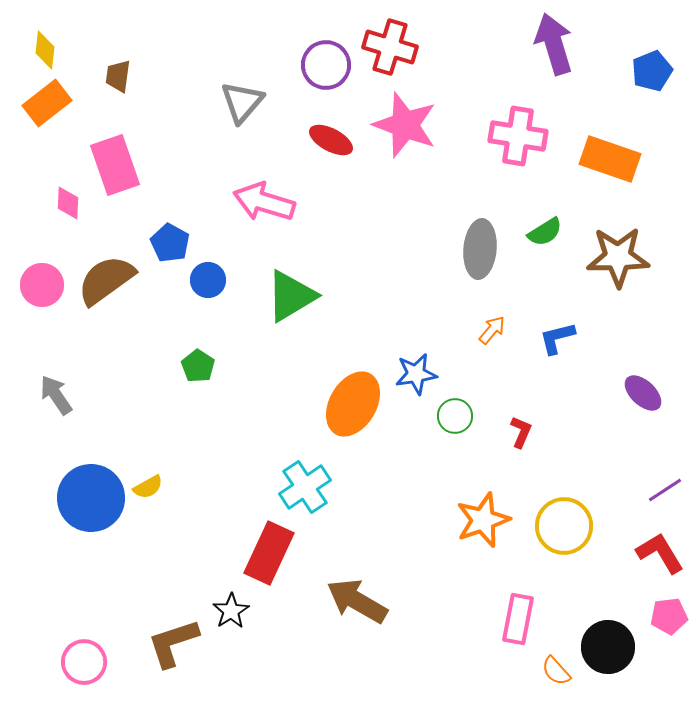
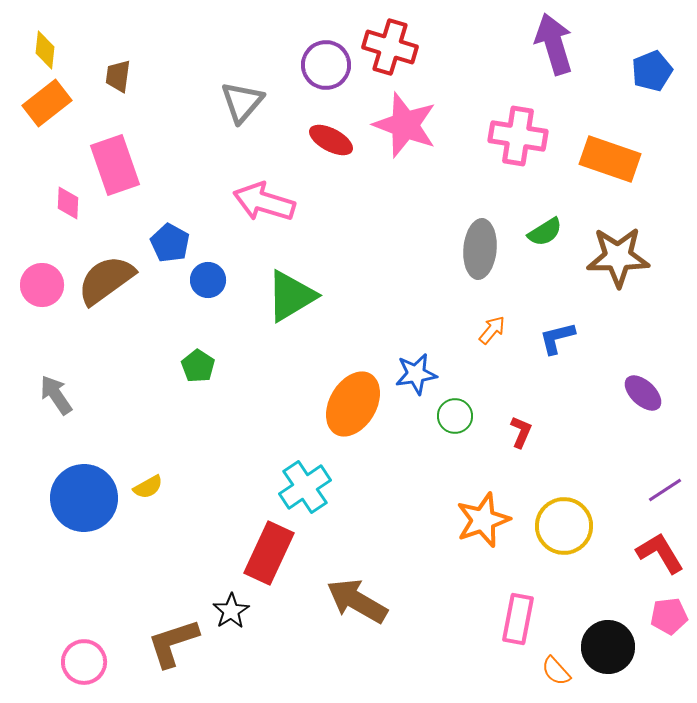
blue circle at (91, 498): moved 7 px left
